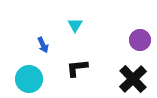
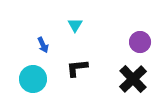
purple circle: moved 2 px down
cyan circle: moved 4 px right
